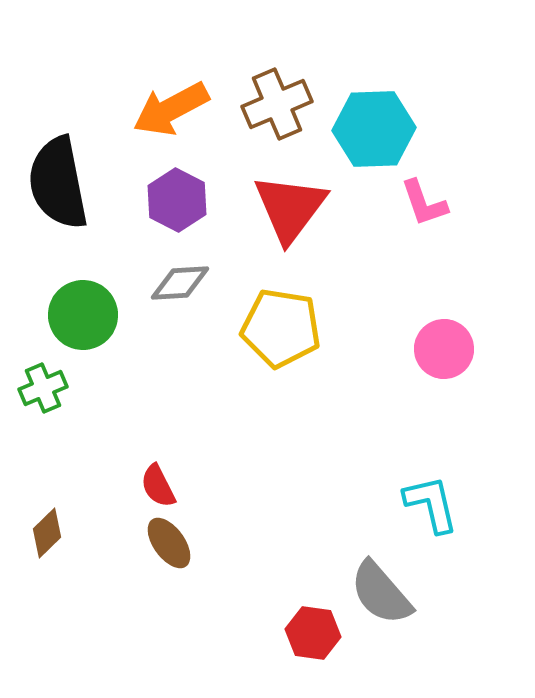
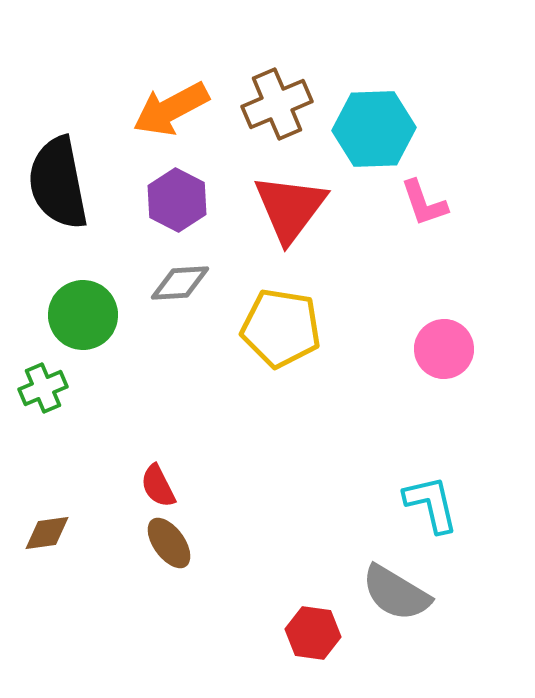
brown diamond: rotated 36 degrees clockwise
gray semicircle: moved 15 px right; rotated 18 degrees counterclockwise
